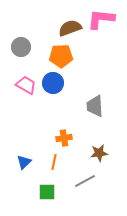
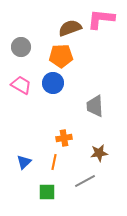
pink trapezoid: moved 5 px left
